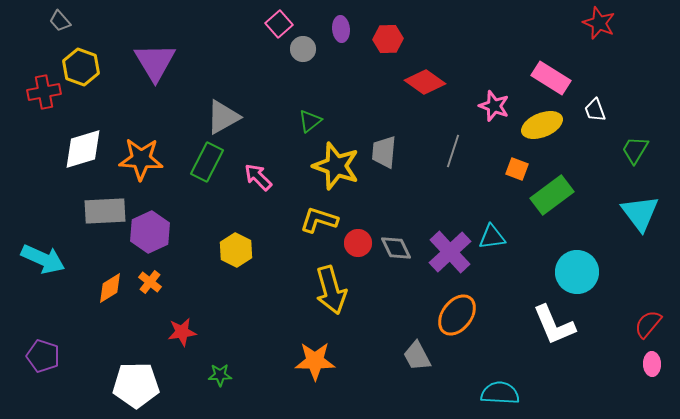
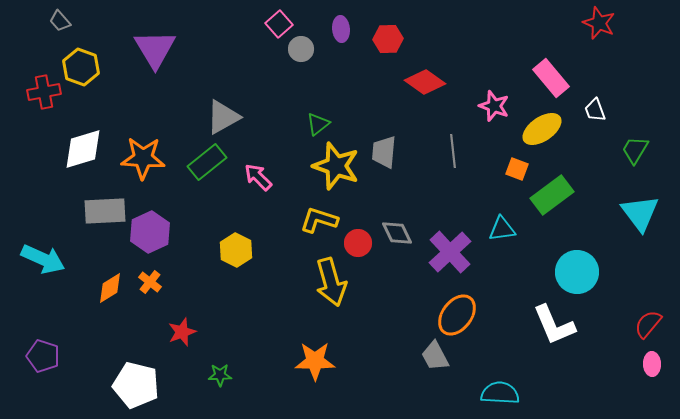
gray circle at (303, 49): moved 2 px left
purple triangle at (155, 62): moved 13 px up
pink rectangle at (551, 78): rotated 18 degrees clockwise
green triangle at (310, 121): moved 8 px right, 3 px down
yellow ellipse at (542, 125): moved 4 px down; rotated 12 degrees counterclockwise
gray line at (453, 151): rotated 24 degrees counterclockwise
orange star at (141, 159): moved 2 px right, 1 px up
green rectangle at (207, 162): rotated 24 degrees clockwise
cyan triangle at (492, 237): moved 10 px right, 8 px up
gray diamond at (396, 248): moved 1 px right, 15 px up
yellow arrow at (331, 290): moved 8 px up
red star at (182, 332): rotated 12 degrees counterclockwise
gray trapezoid at (417, 356): moved 18 px right
white pentagon at (136, 385): rotated 15 degrees clockwise
